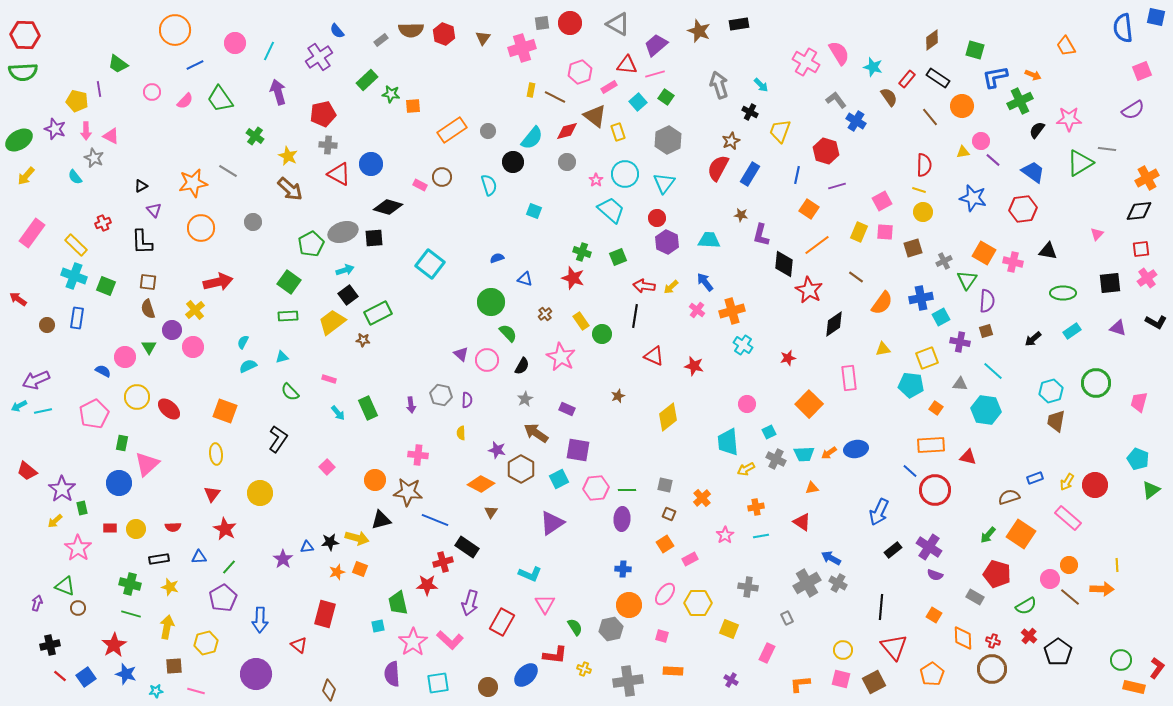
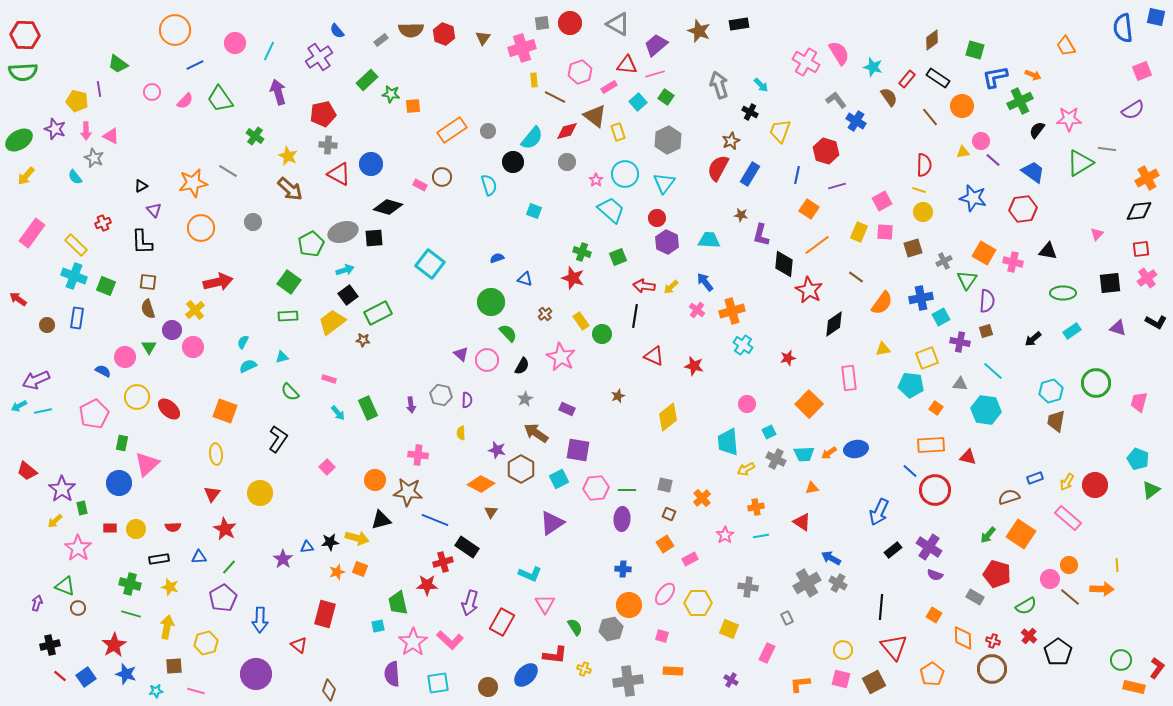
yellow rectangle at (531, 90): moved 3 px right, 10 px up; rotated 16 degrees counterclockwise
